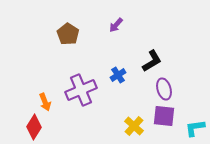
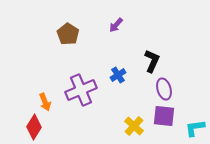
black L-shape: rotated 35 degrees counterclockwise
